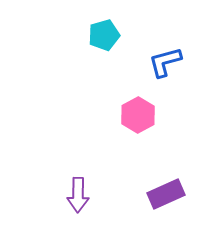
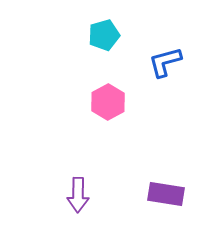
pink hexagon: moved 30 px left, 13 px up
purple rectangle: rotated 33 degrees clockwise
